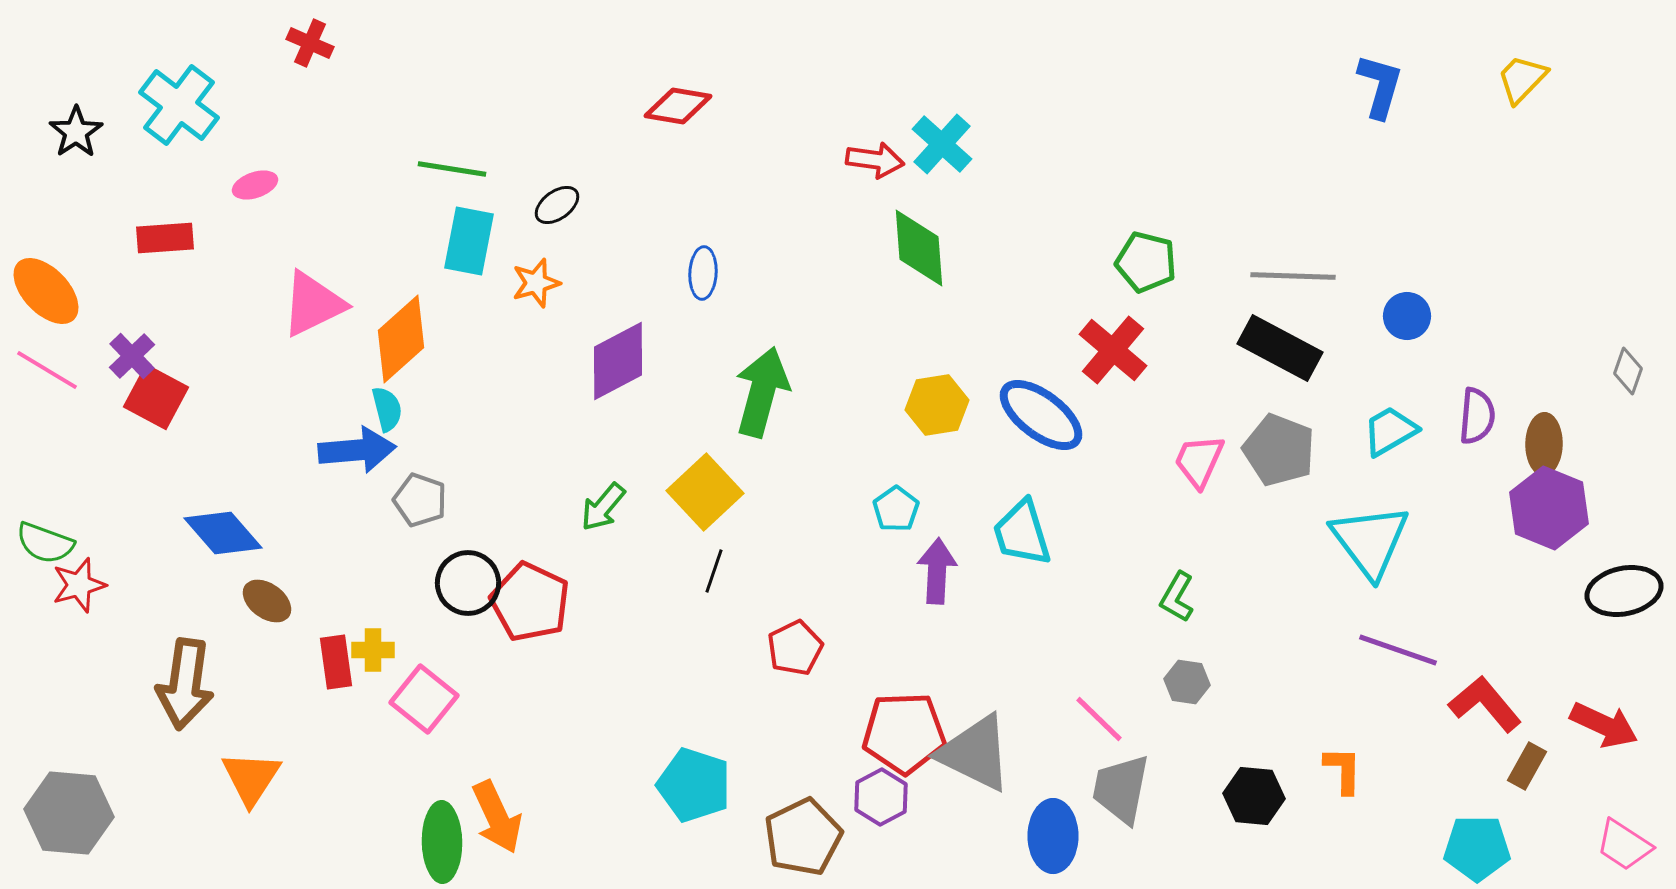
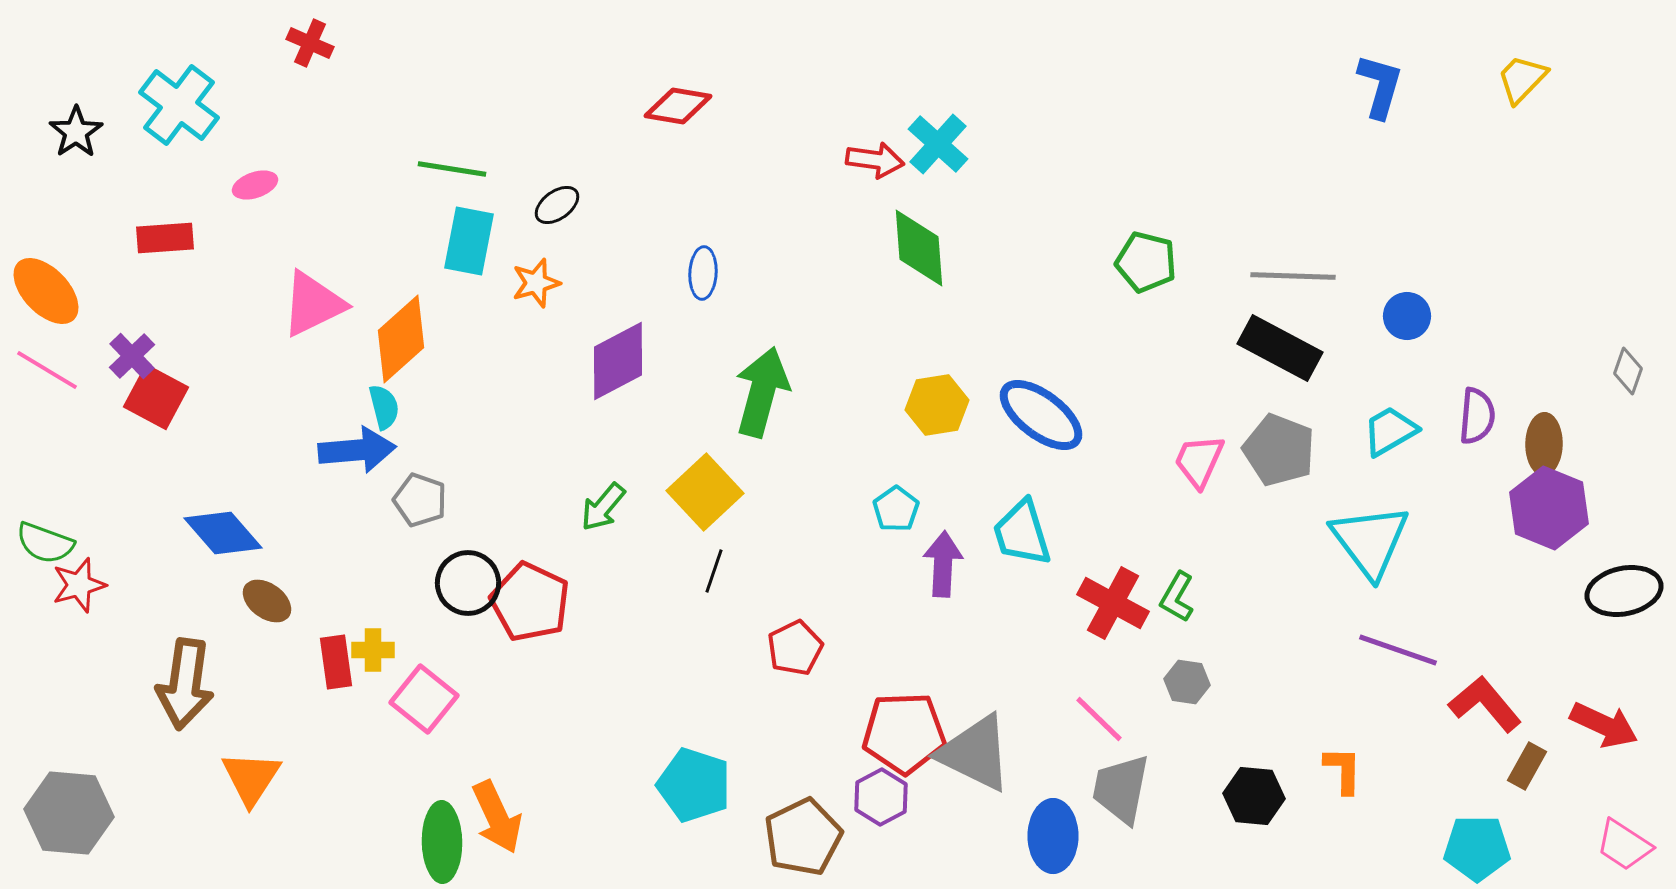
cyan cross at (942, 144): moved 4 px left
red cross at (1113, 350): moved 253 px down; rotated 12 degrees counterclockwise
cyan semicircle at (387, 409): moved 3 px left, 2 px up
purple arrow at (937, 571): moved 6 px right, 7 px up
